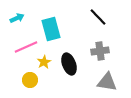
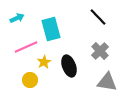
gray cross: rotated 36 degrees counterclockwise
black ellipse: moved 2 px down
